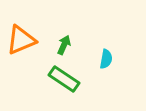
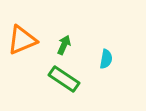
orange triangle: moved 1 px right
